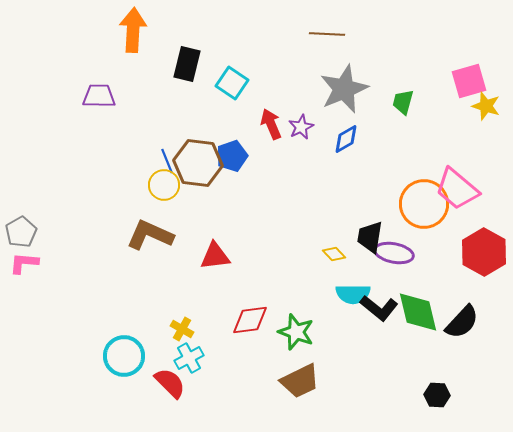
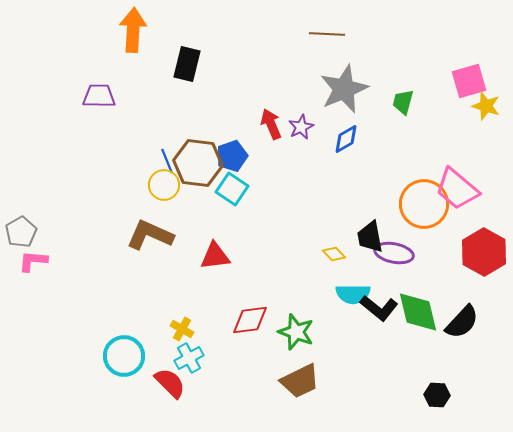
cyan square: moved 106 px down
black trapezoid: rotated 20 degrees counterclockwise
pink L-shape: moved 9 px right, 2 px up
